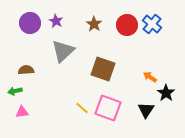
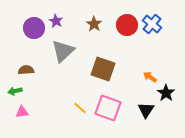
purple circle: moved 4 px right, 5 px down
yellow line: moved 2 px left
